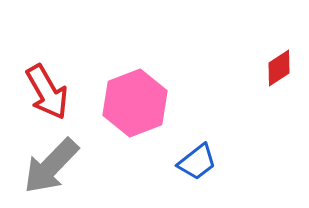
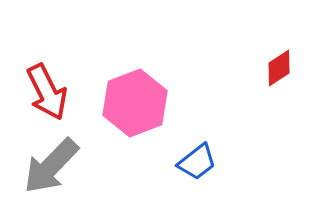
red arrow: rotated 4 degrees clockwise
